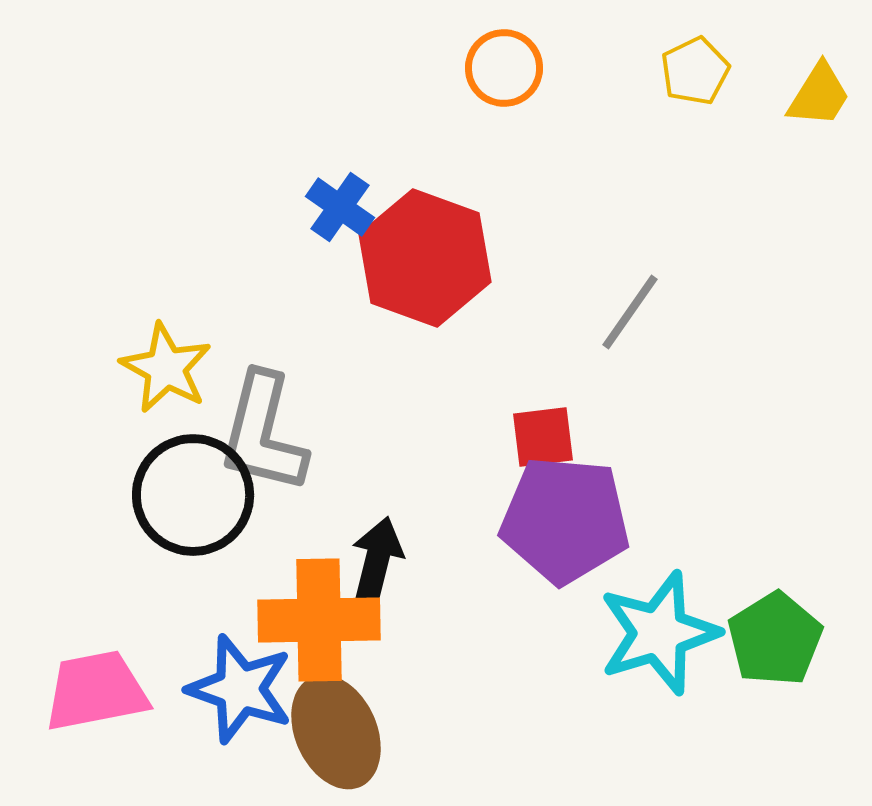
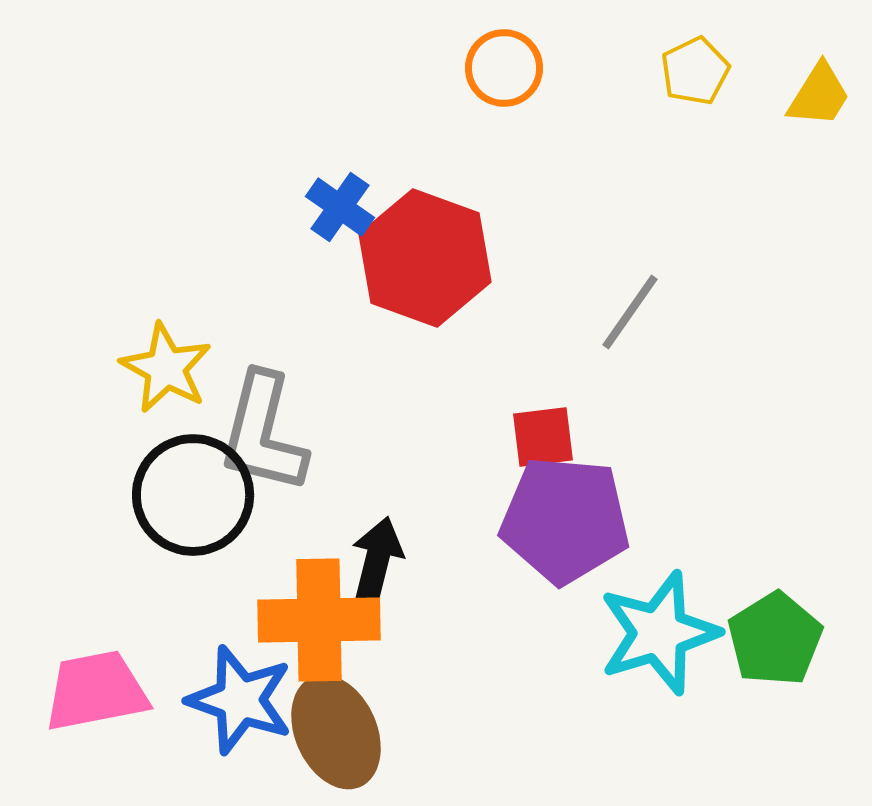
blue star: moved 11 px down
